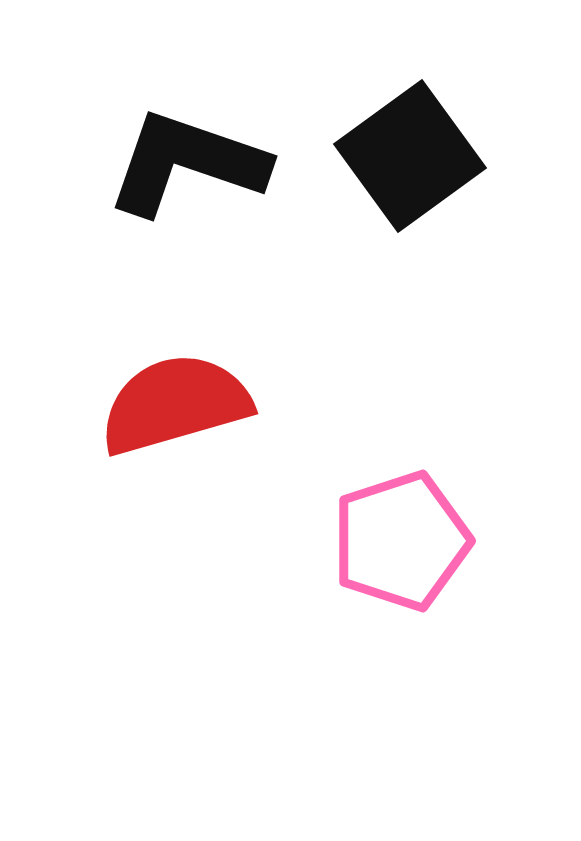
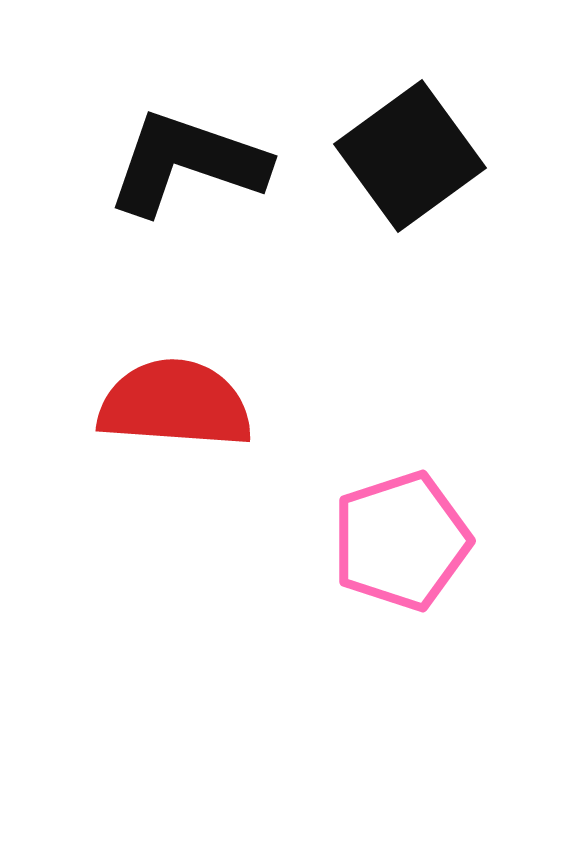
red semicircle: rotated 20 degrees clockwise
